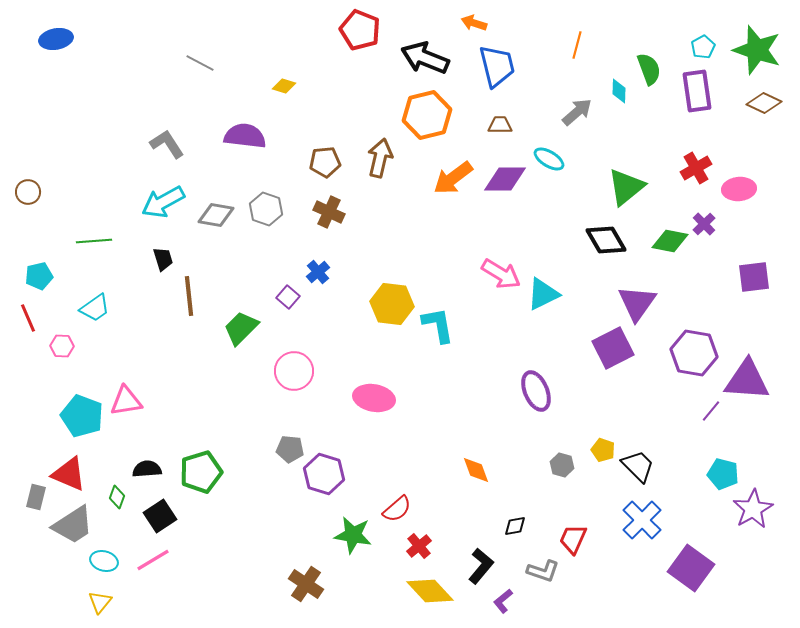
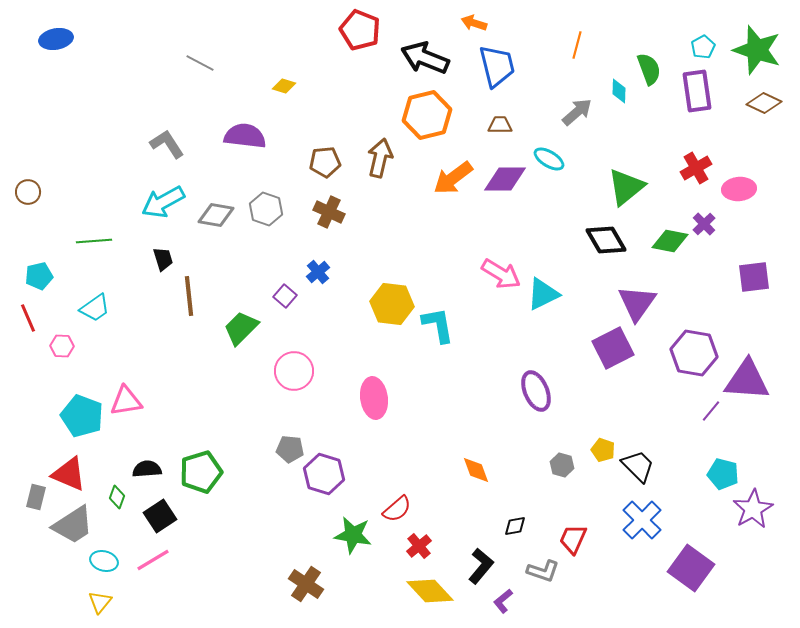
purple square at (288, 297): moved 3 px left, 1 px up
pink ellipse at (374, 398): rotated 72 degrees clockwise
